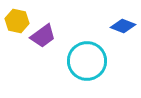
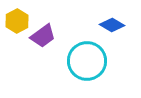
yellow hexagon: rotated 20 degrees clockwise
blue diamond: moved 11 px left, 1 px up; rotated 10 degrees clockwise
